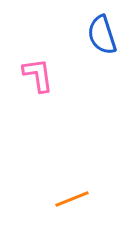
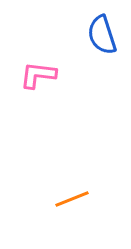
pink L-shape: rotated 75 degrees counterclockwise
